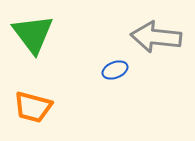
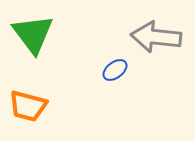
blue ellipse: rotated 15 degrees counterclockwise
orange trapezoid: moved 5 px left, 1 px up
